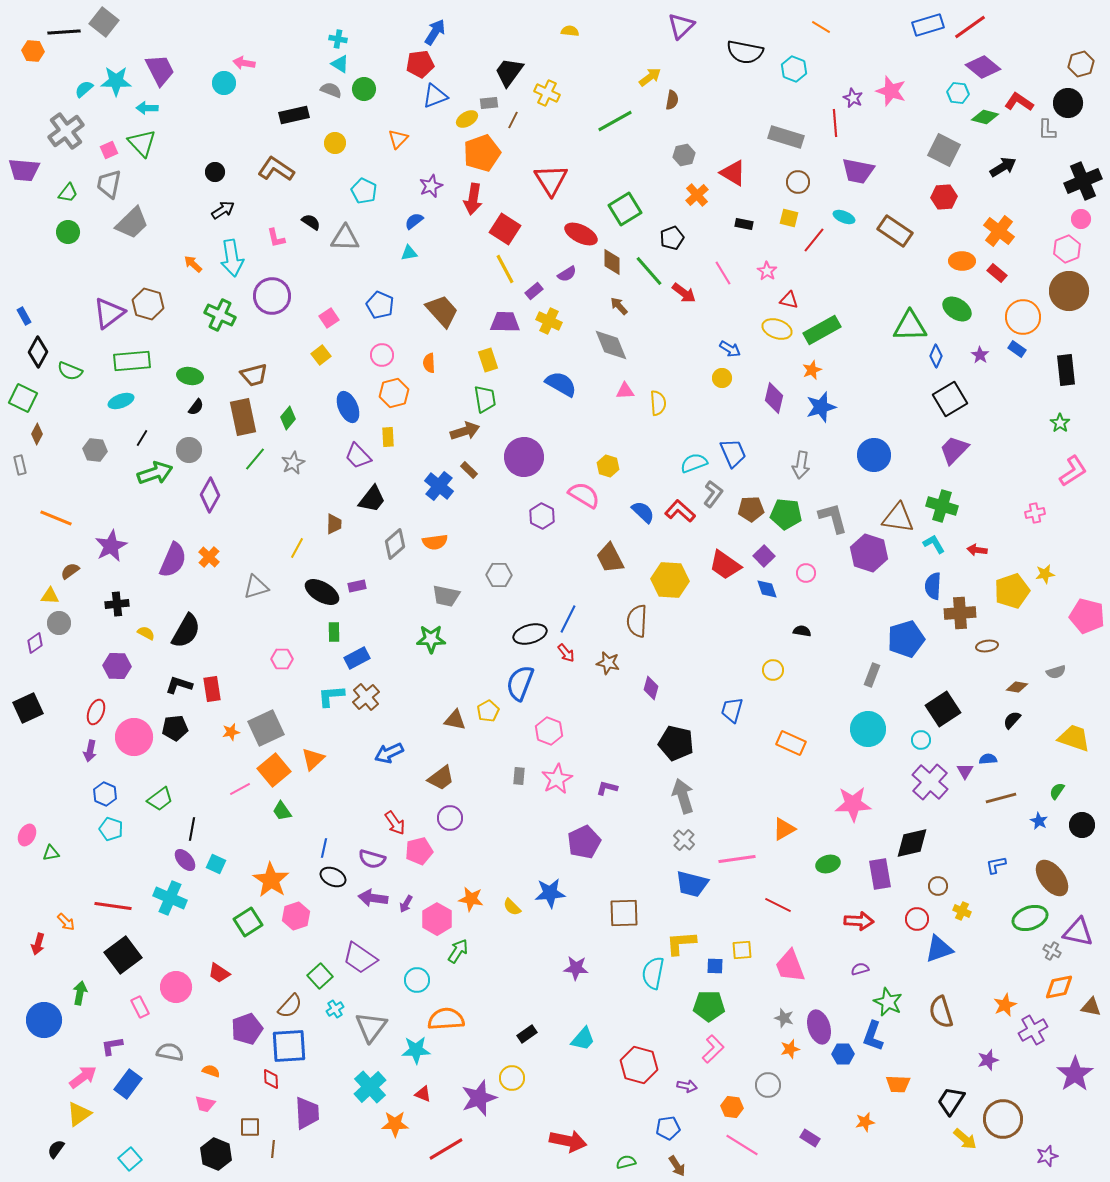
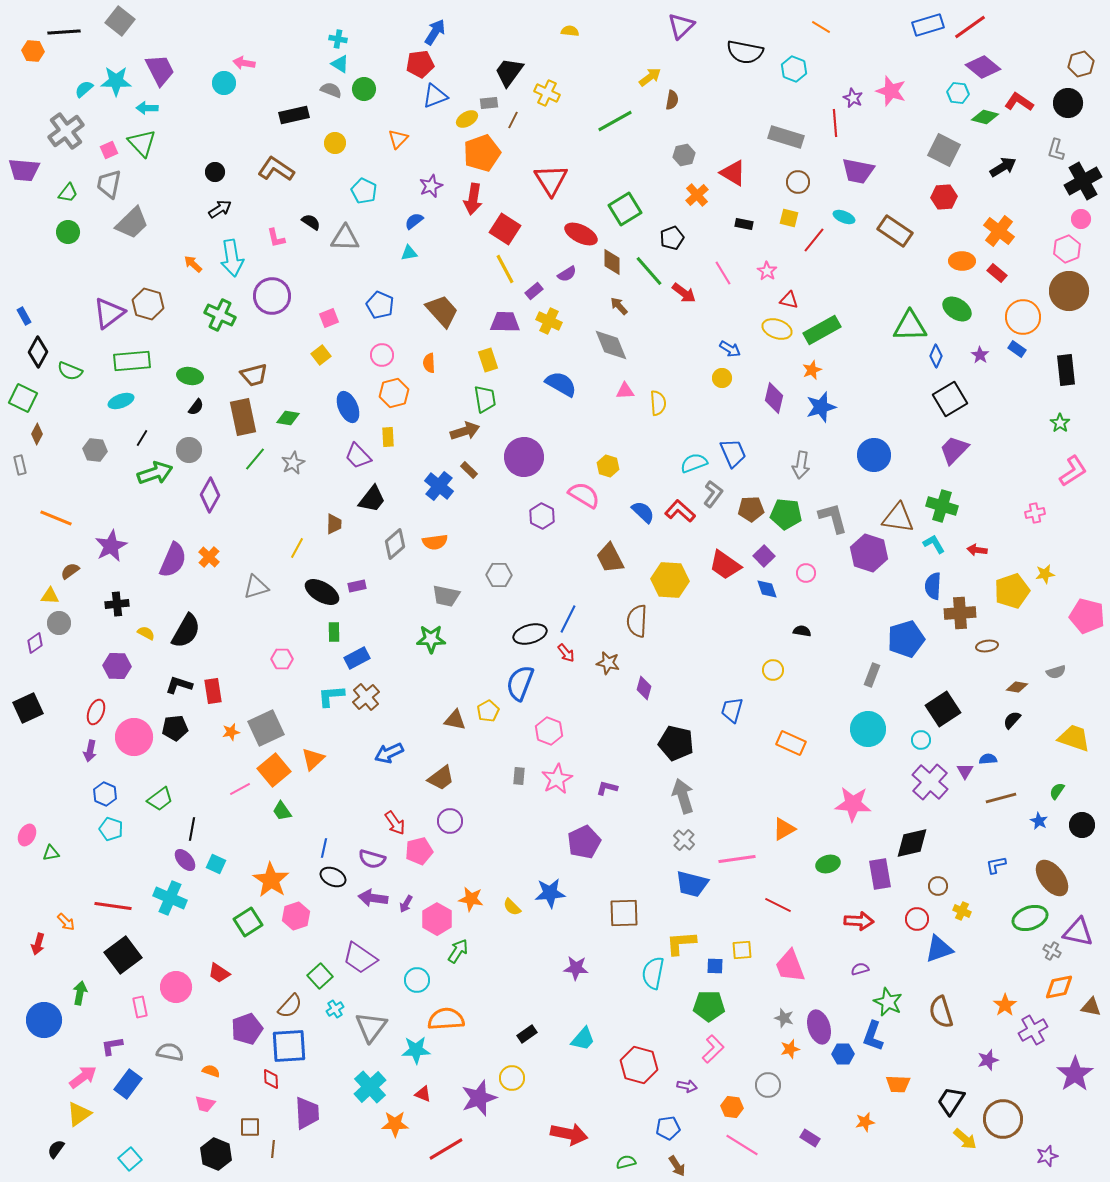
gray square at (104, 22): moved 16 px right, 1 px up
gray L-shape at (1047, 130): moved 9 px right, 20 px down; rotated 15 degrees clockwise
black cross at (1083, 181): rotated 6 degrees counterclockwise
black arrow at (223, 210): moved 3 px left, 1 px up
pink square at (329, 318): rotated 12 degrees clockwise
green diamond at (288, 418): rotated 60 degrees clockwise
purple diamond at (651, 688): moved 7 px left
red rectangle at (212, 689): moved 1 px right, 2 px down
pink star at (853, 804): rotated 6 degrees clockwise
purple circle at (450, 818): moved 3 px down
orange star at (1005, 1005): rotated 10 degrees counterclockwise
pink rectangle at (140, 1007): rotated 15 degrees clockwise
red arrow at (568, 1141): moved 1 px right, 7 px up
